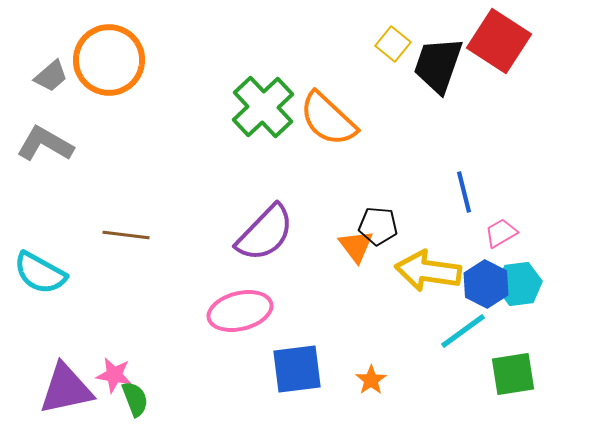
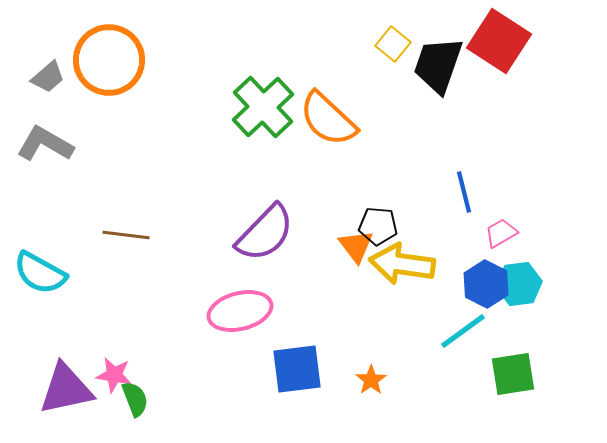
gray trapezoid: moved 3 px left, 1 px down
yellow arrow: moved 26 px left, 7 px up
